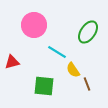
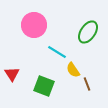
red triangle: moved 12 px down; rotated 49 degrees counterclockwise
green square: rotated 15 degrees clockwise
